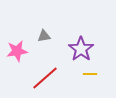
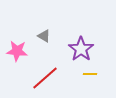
gray triangle: rotated 40 degrees clockwise
pink star: rotated 15 degrees clockwise
